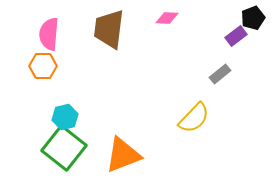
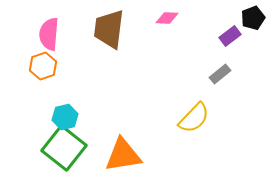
purple rectangle: moved 6 px left
orange hexagon: rotated 20 degrees counterclockwise
orange triangle: rotated 12 degrees clockwise
